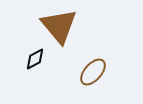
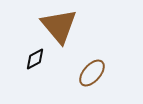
brown ellipse: moved 1 px left, 1 px down
